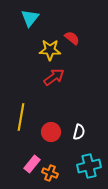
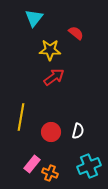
cyan triangle: moved 4 px right
red semicircle: moved 4 px right, 5 px up
white semicircle: moved 1 px left, 1 px up
cyan cross: rotated 10 degrees counterclockwise
